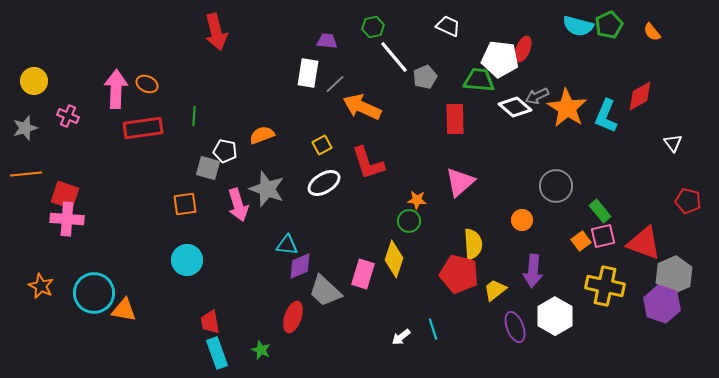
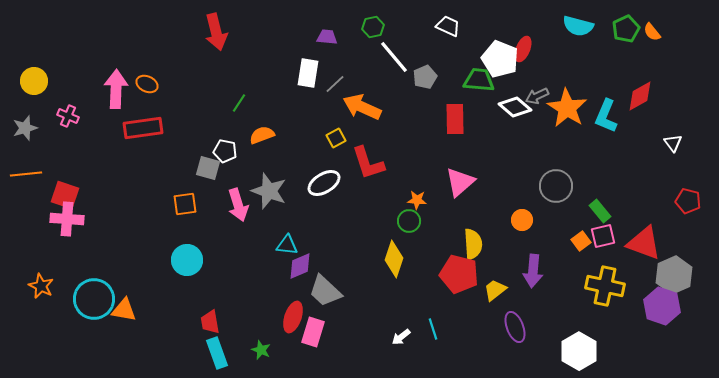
green pentagon at (609, 25): moved 17 px right, 4 px down
purple trapezoid at (327, 41): moved 4 px up
white pentagon at (500, 59): rotated 15 degrees clockwise
green line at (194, 116): moved 45 px right, 13 px up; rotated 30 degrees clockwise
yellow square at (322, 145): moved 14 px right, 7 px up
gray star at (267, 189): moved 2 px right, 2 px down
pink rectangle at (363, 274): moved 50 px left, 58 px down
cyan circle at (94, 293): moved 6 px down
purple hexagon at (662, 304): moved 2 px down
white hexagon at (555, 316): moved 24 px right, 35 px down
